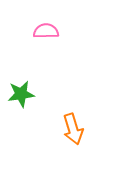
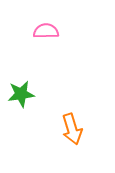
orange arrow: moved 1 px left
